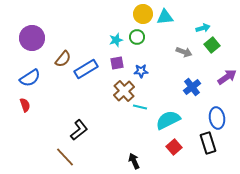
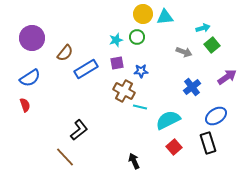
brown semicircle: moved 2 px right, 6 px up
brown cross: rotated 20 degrees counterclockwise
blue ellipse: moved 1 px left, 2 px up; rotated 65 degrees clockwise
